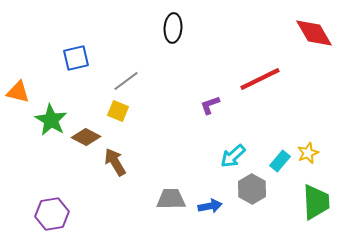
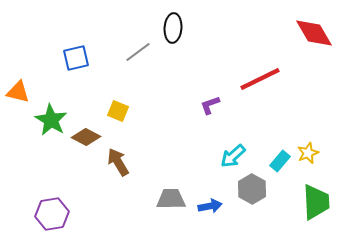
gray line: moved 12 px right, 29 px up
brown arrow: moved 3 px right
